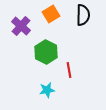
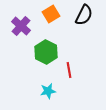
black semicircle: moved 1 px right; rotated 25 degrees clockwise
cyan star: moved 1 px right, 1 px down
